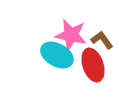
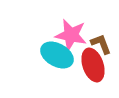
brown L-shape: moved 1 px left, 4 px down; rotated 15 degrees clockwise
